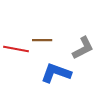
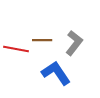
gray L-shape: moved 9 px left, 5 px up; rotated 25 degrees counterclockwise
blue L-shape: rotated 36 degrees clockwise
